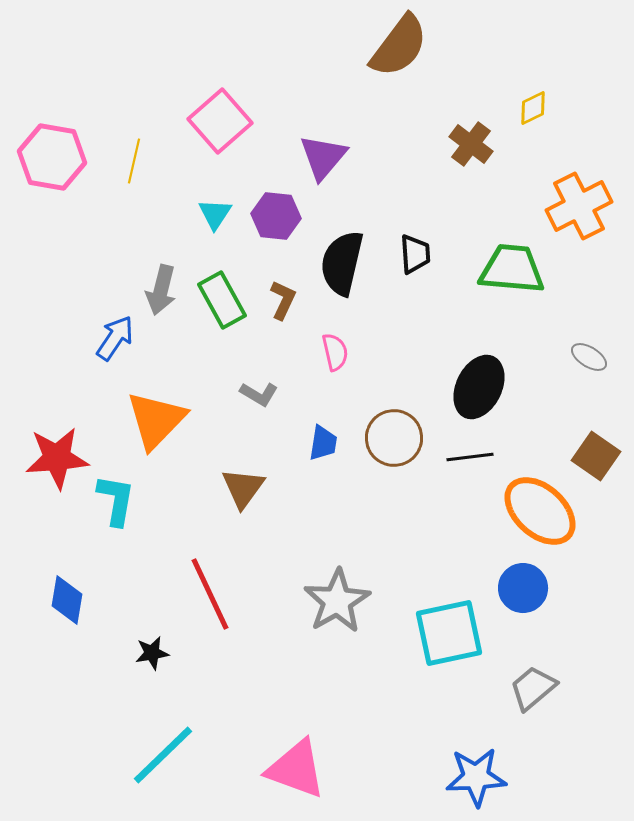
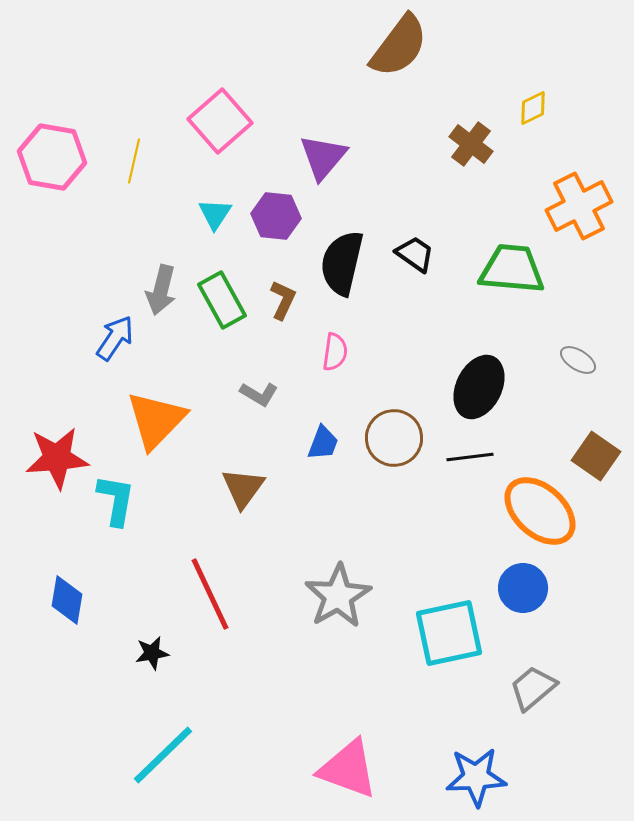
black trapezoid: rotated 51 degrees counterclockwise
pink semicircle: rotated 21 degrees clockwise
gray ellipse: moved 11 px left, 3 px down
blue trapezoid: rotated 12 degrees clockwise
gray star: moved 1 px right, 5 px up
pink triangle: moved 52 px right
